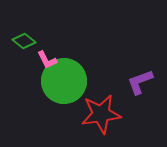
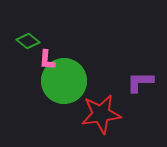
green diamond: moved 4 px right
pink L-shape: rotated 30 degrees clockwise
purple L-shape: rotated 20 degrees clockwise
